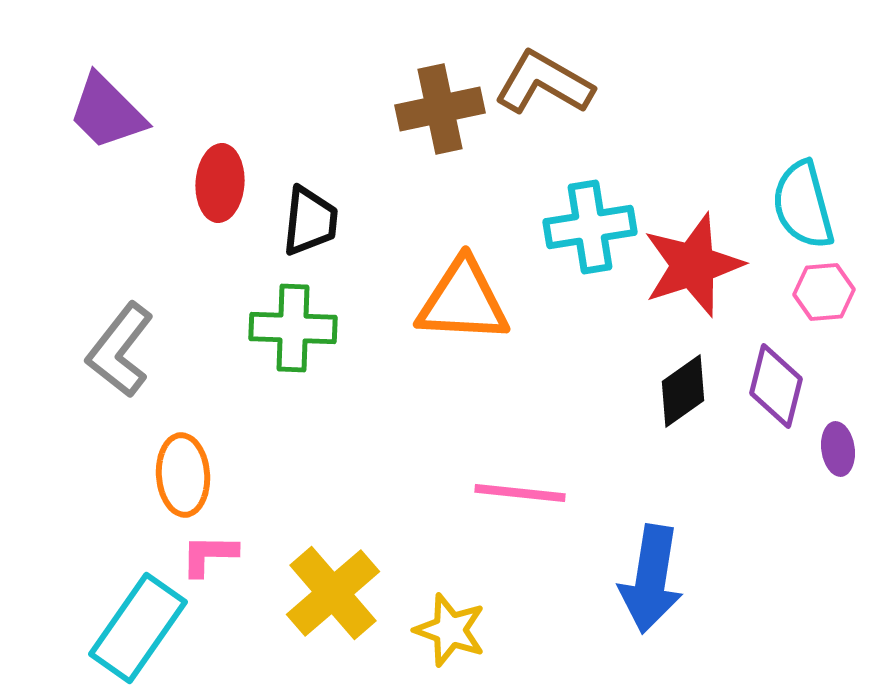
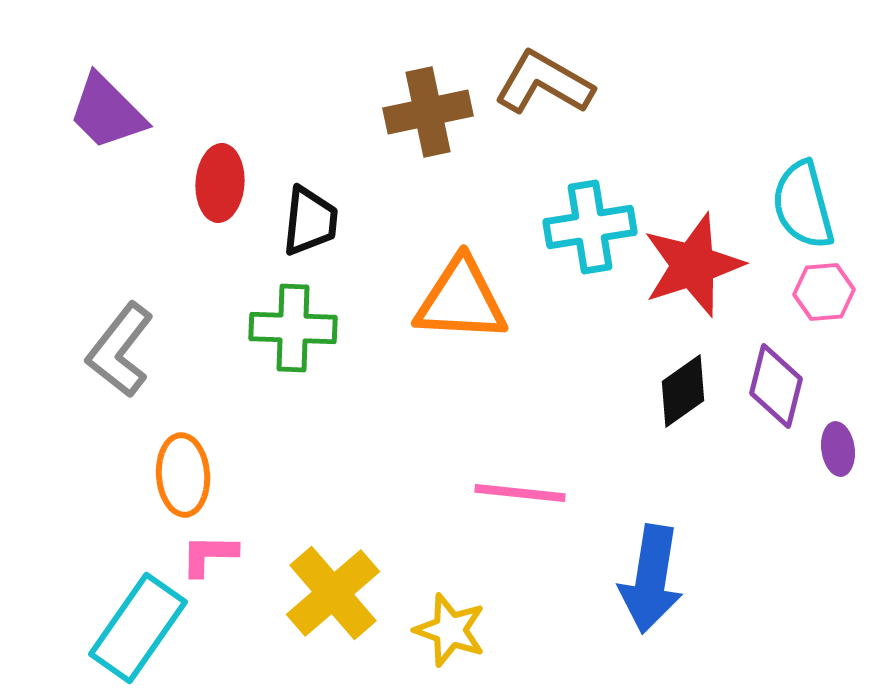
brown cross: moved 12 px left, 3 px down
orange triangle: moved 2 px left, 1 px up
